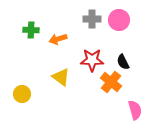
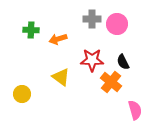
pink circle: moved 2 px left, 4 px down
